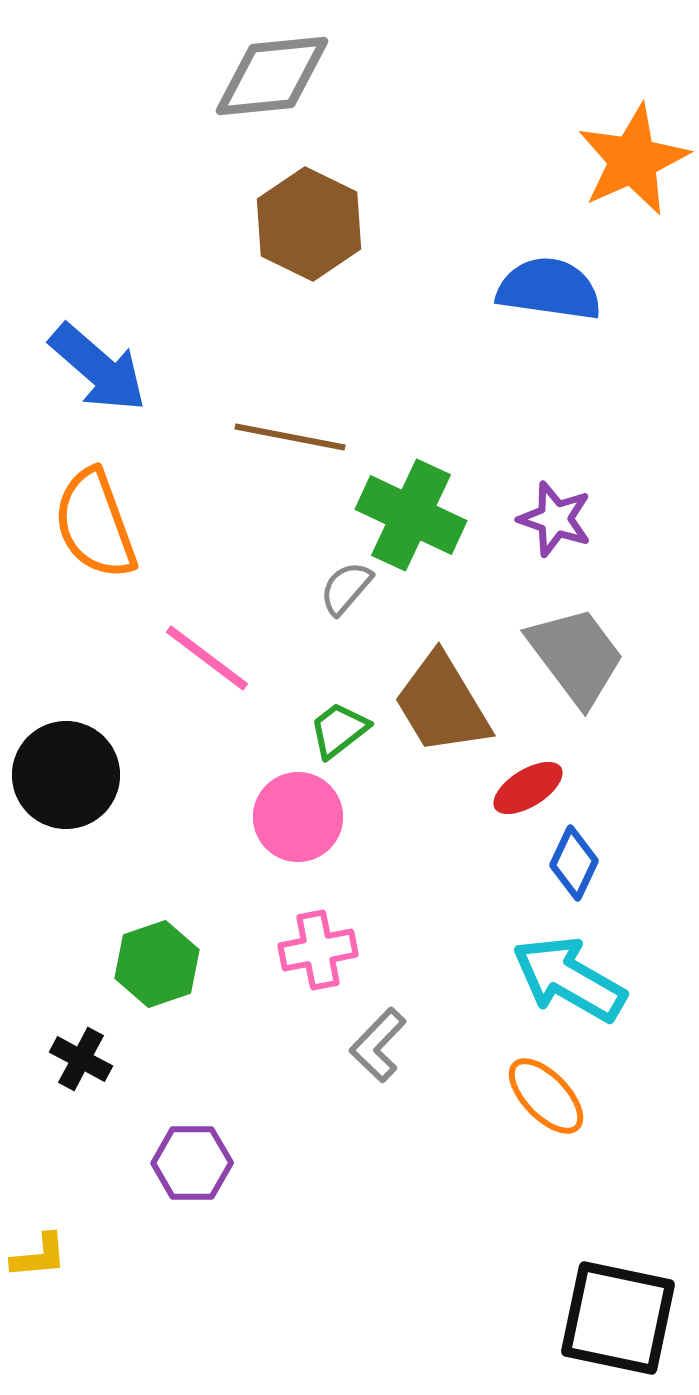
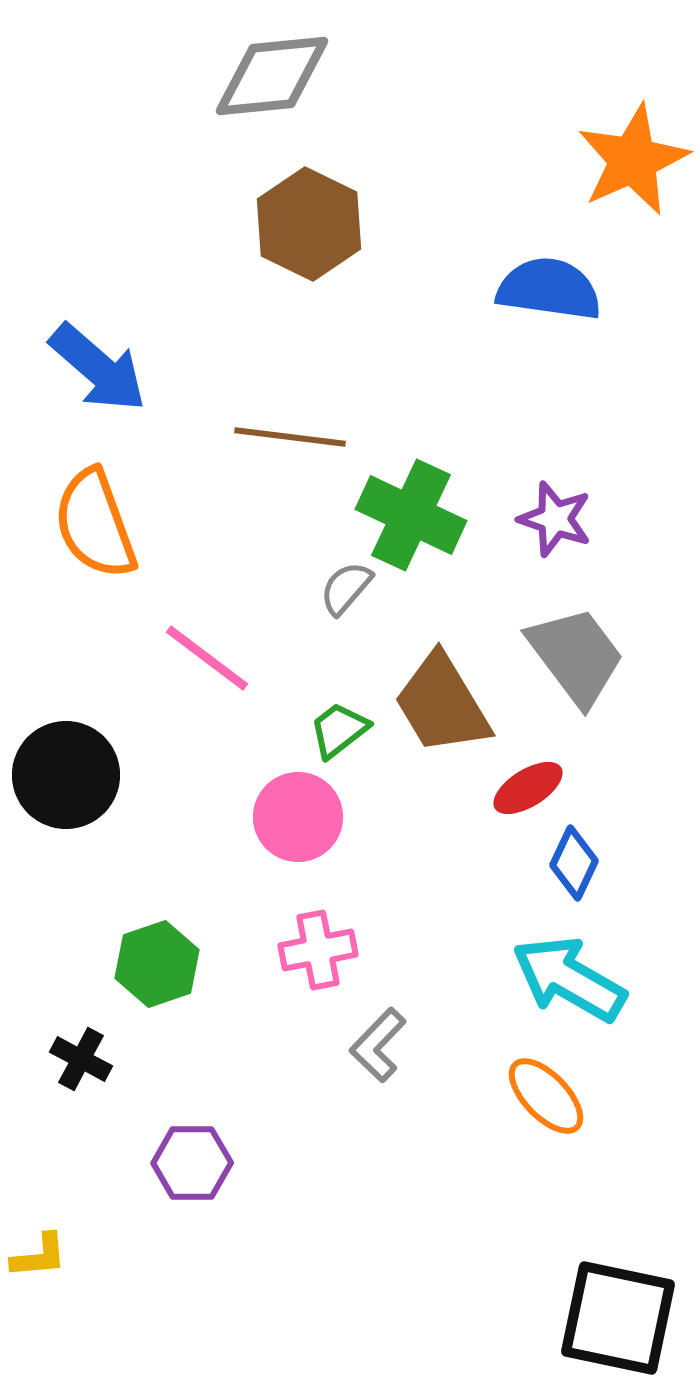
brown line: rotated 4 degrees counterclockwise
